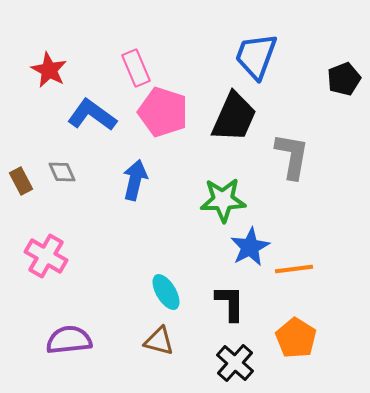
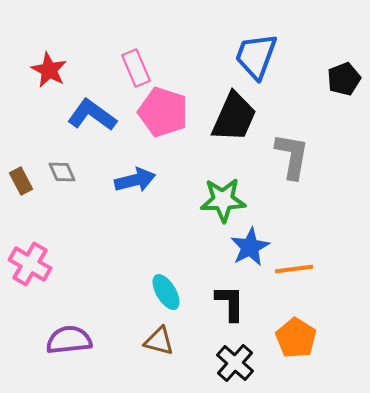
blue arrow: rotated 63 degrees clockwise
pink cross: moved 16 px left, 8 px down
